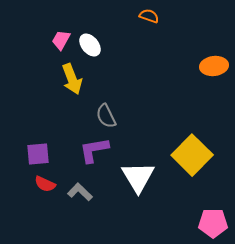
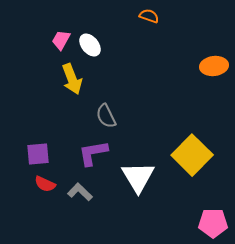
purple L-shape: moved 1 px left, 3 px down
